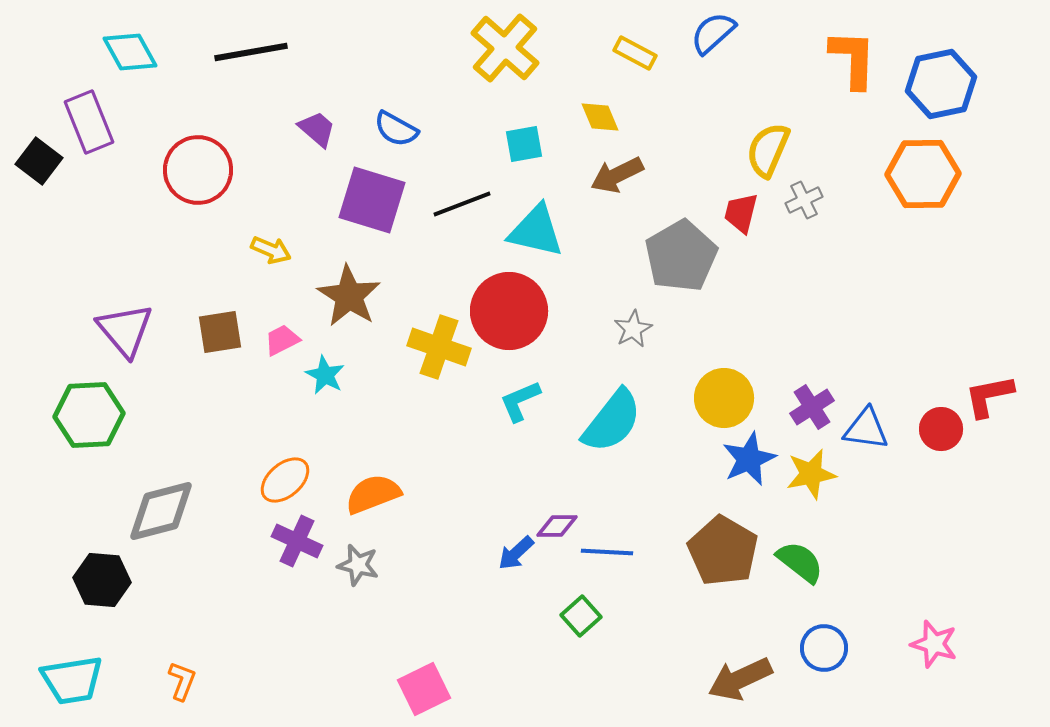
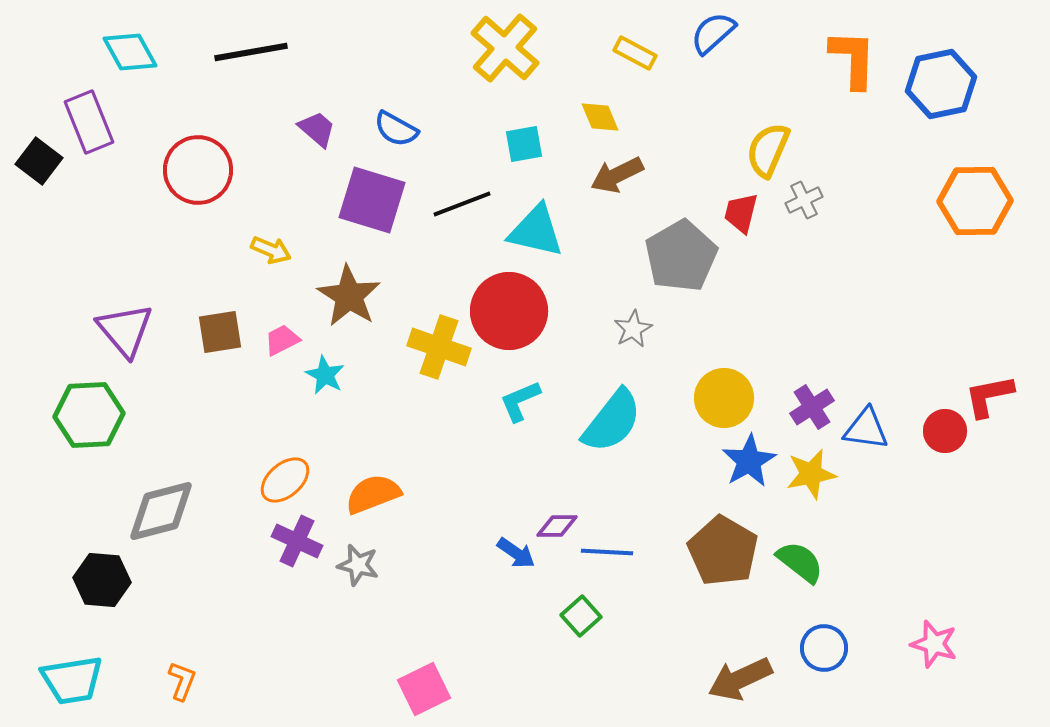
orange hexagon at (923, 174): moved 52 px right, 27 px down
red circle at (941, 429): moved 4 px right, 2 px down
blue star at (749, 459): moved 2 px down; rotated 6 degrees counterclockwise
blue arrow at (516, 553): rotated 102 degrees counterclockwise
